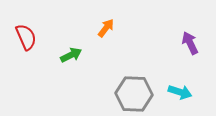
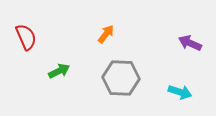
orange arrow: moved 6 px down
purple arrow: rotated 40 degrees counterclockwise
green arrow: moved 12 px left, 16 px down
gray hexagon: moved 13 px left, 16 px up
